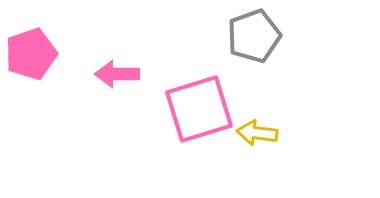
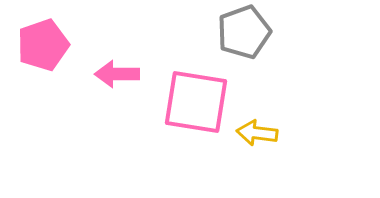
gray pentagon: moved 10 px left, 4 px up
pink pentagon: moved 12 px right, 9 px up
pink square: moved 3 px left, 7 px up; rotated 26 degrees clockwise
